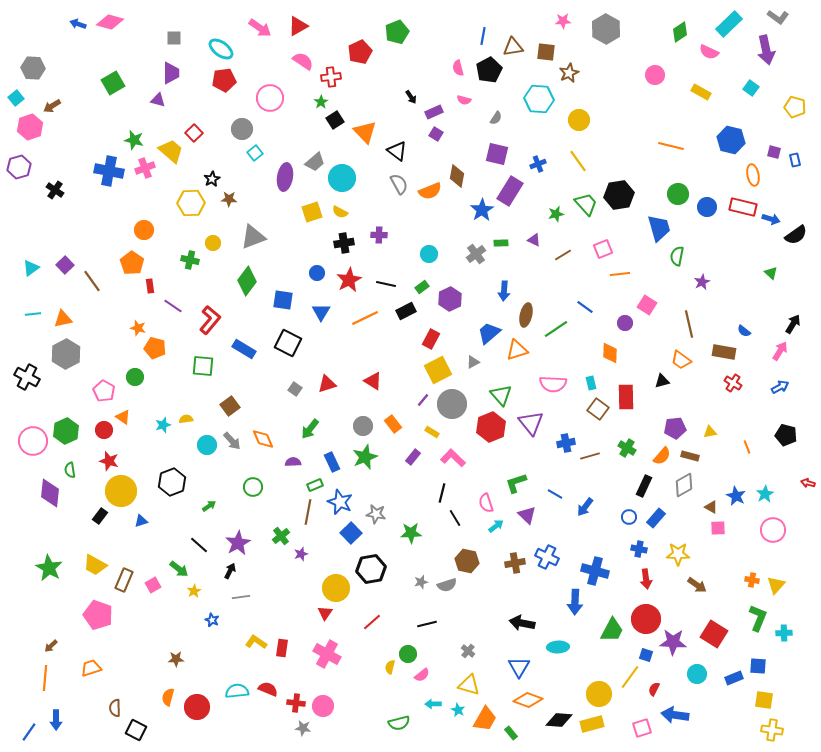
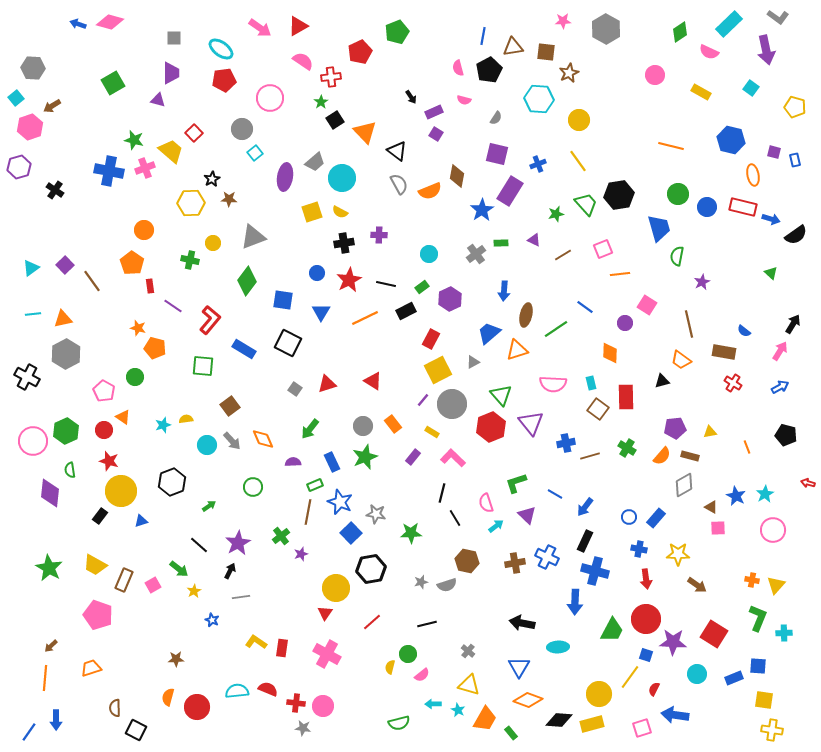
black rectangle at (644, 486): moved 59 px left, 55 px down
